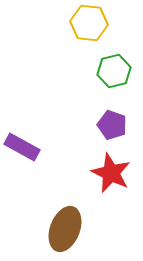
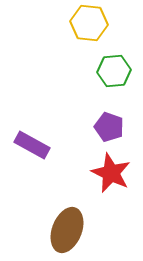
green hexagon: rotated 8 degrees clockwise
purple pentagon: moved 3 px left, 2 px down
purple rectangle: moved 10 px right, 2 px up
brown ellipse: moved 2 px right, 1 px down
